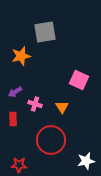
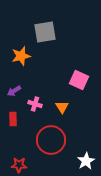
purple arrow: moved 1 px left, 1 px up
white star: rotated 18 degrees counterclockwise
